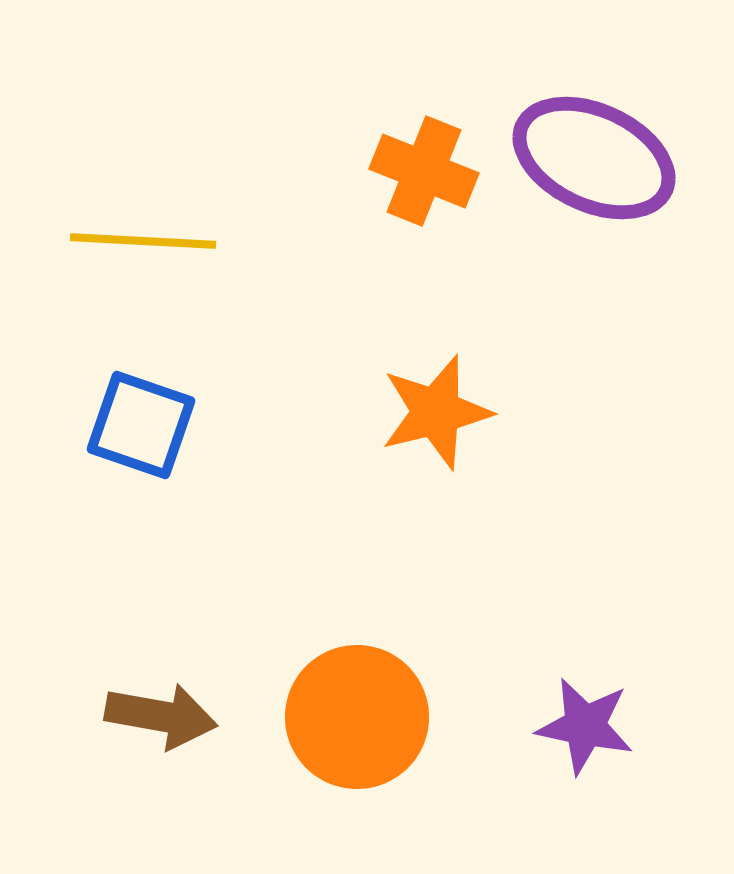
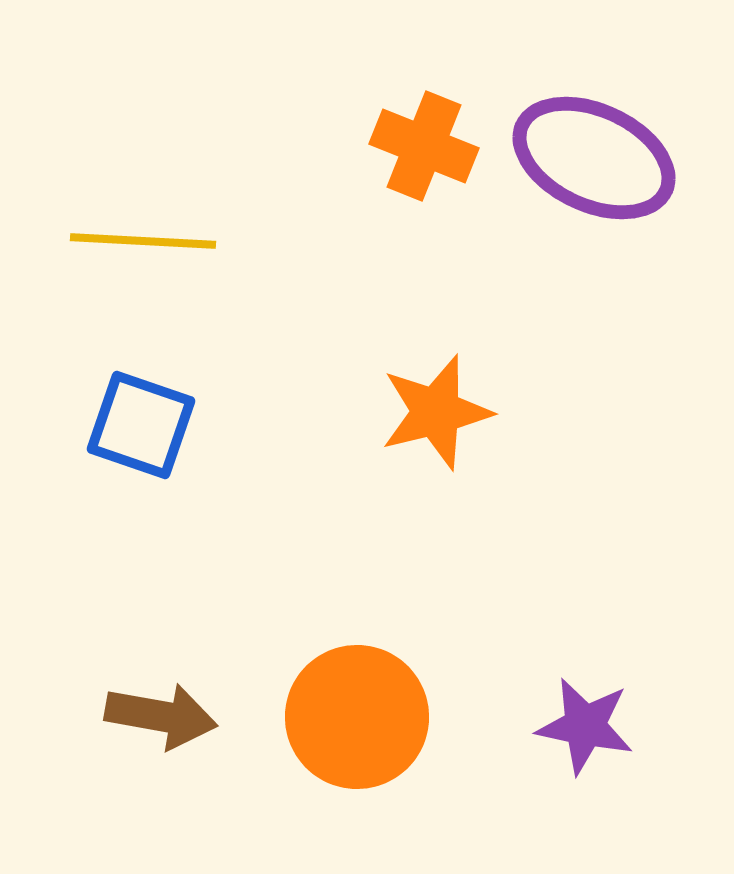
orange cross: moved 25 px up
